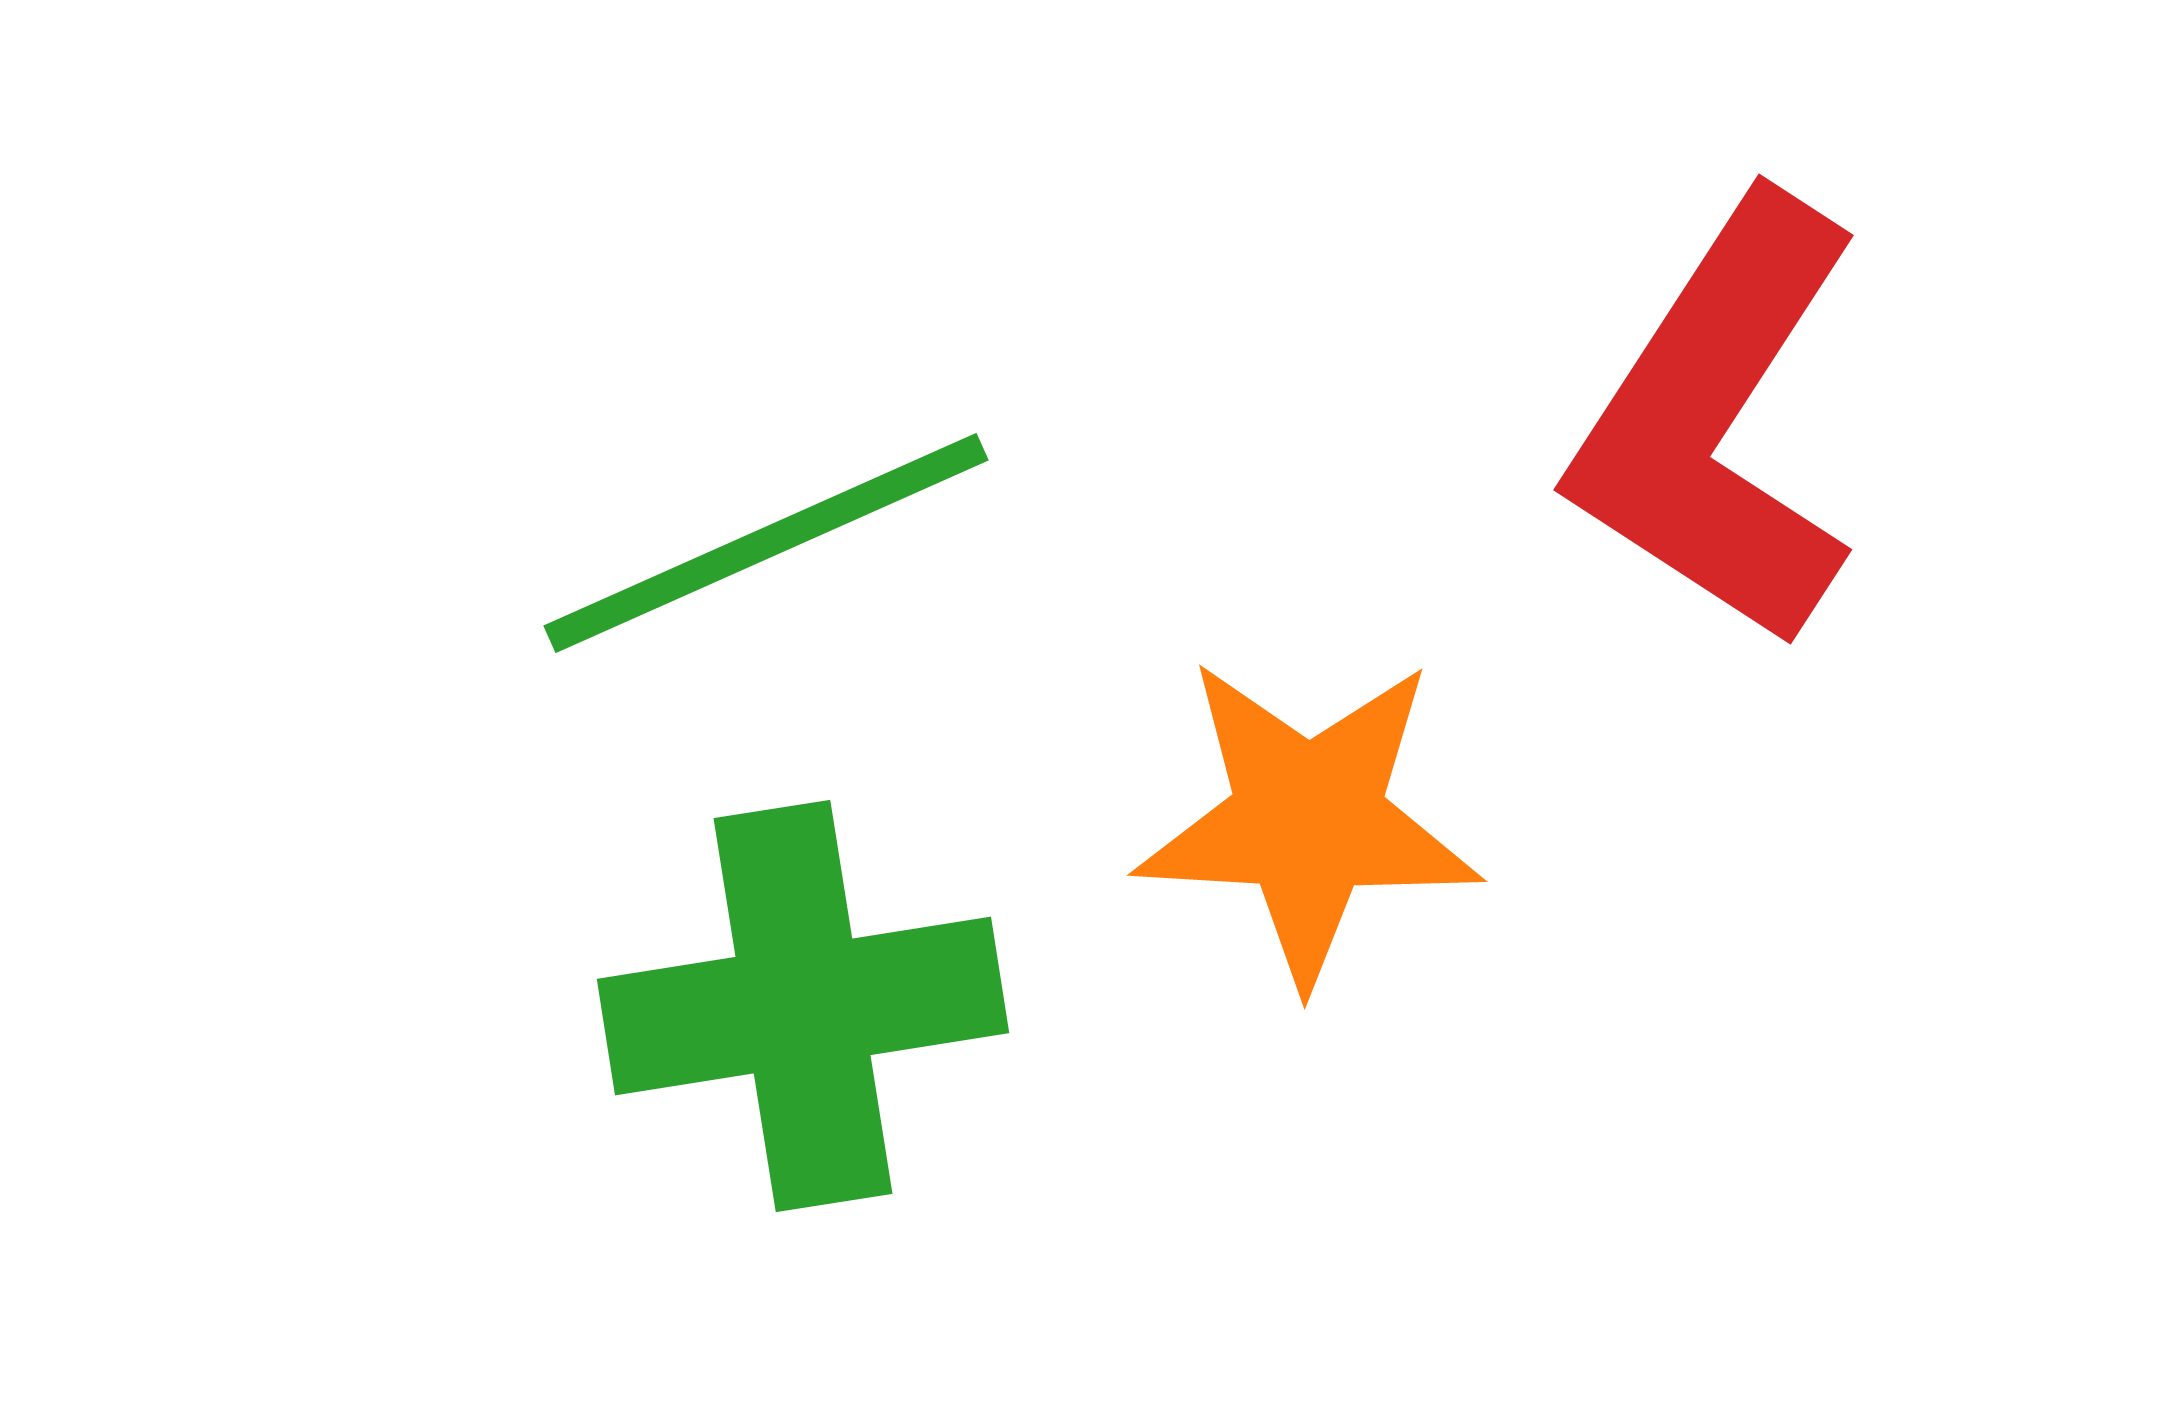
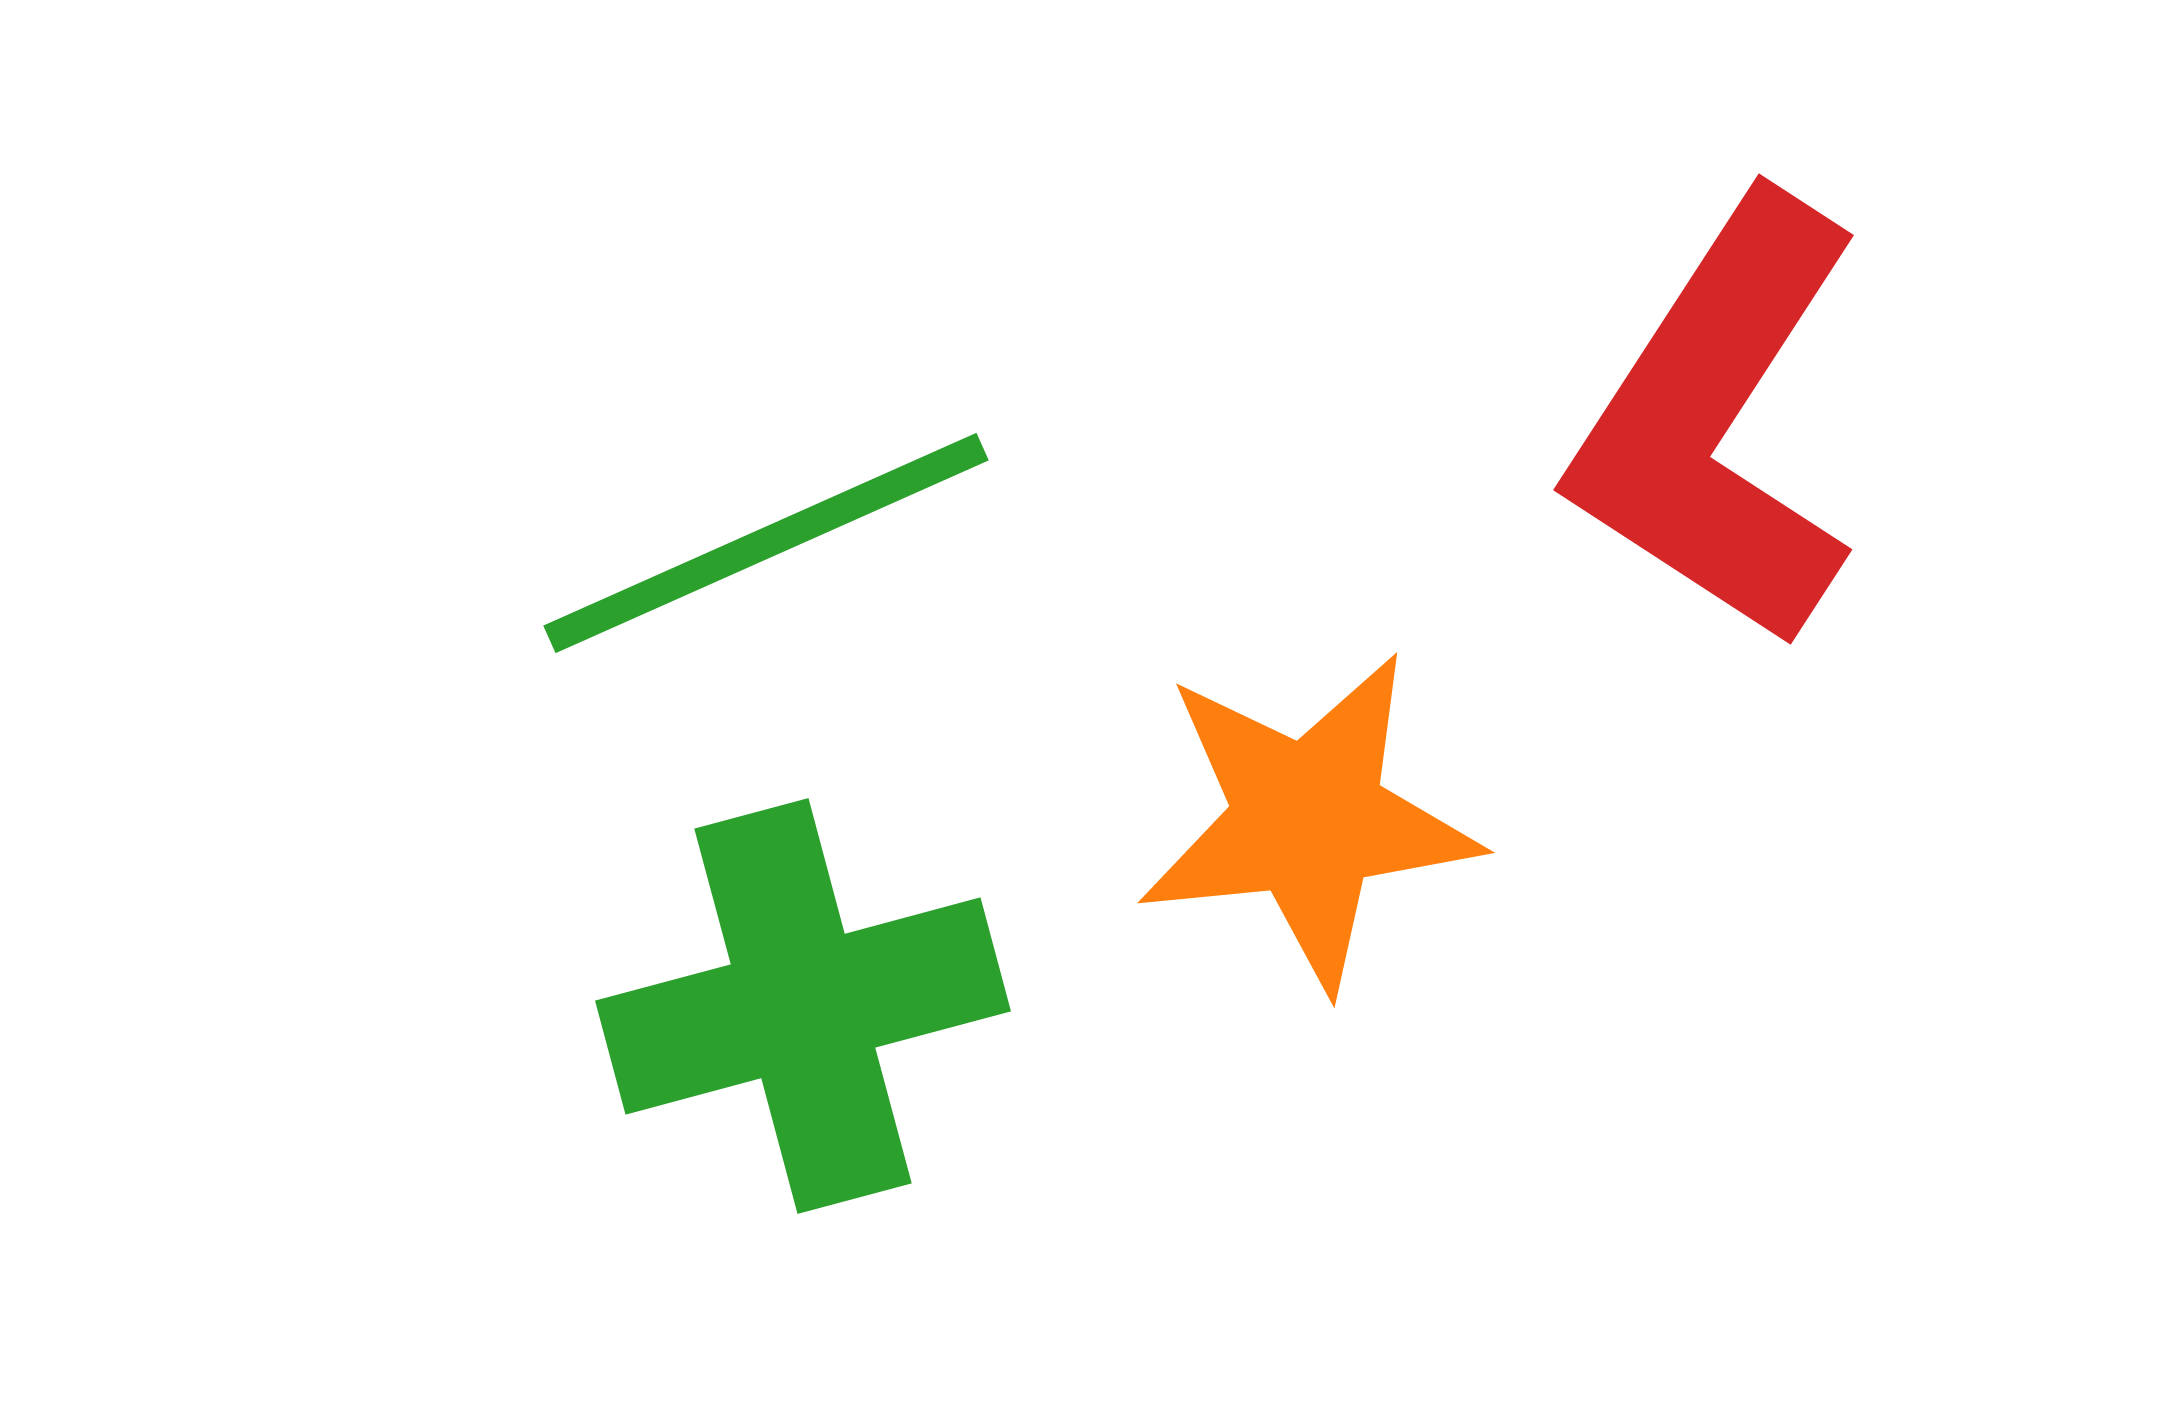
orange star: rotated 9 degrees counterclockwise
green cross: rotated 6 degrees counterclockwise
